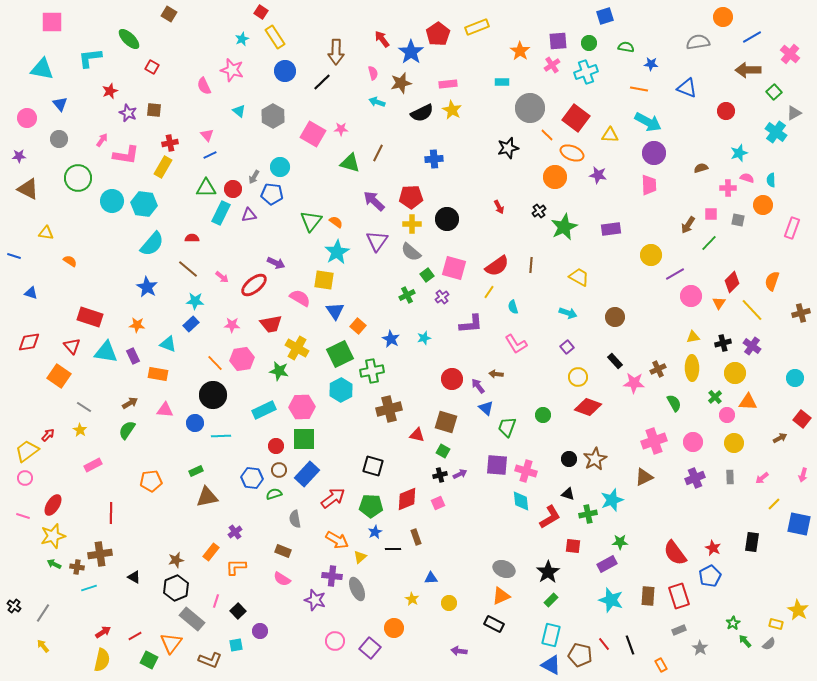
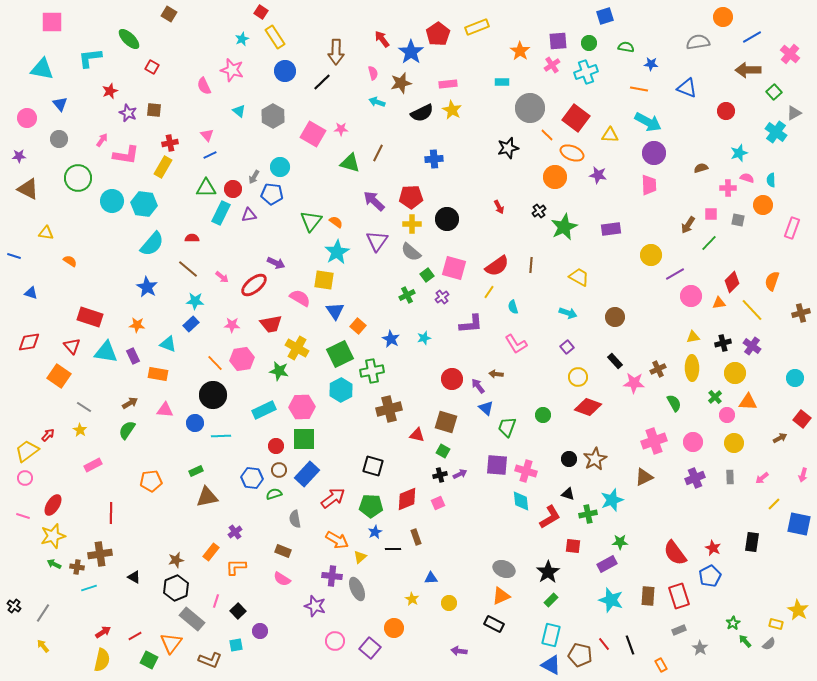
orange triangle at (719, 303): rotated 48 degrees clockwise
purple star at (315, 600): moved 6 px down
